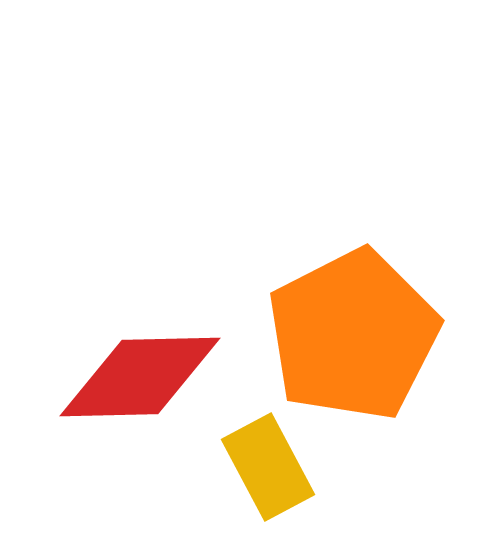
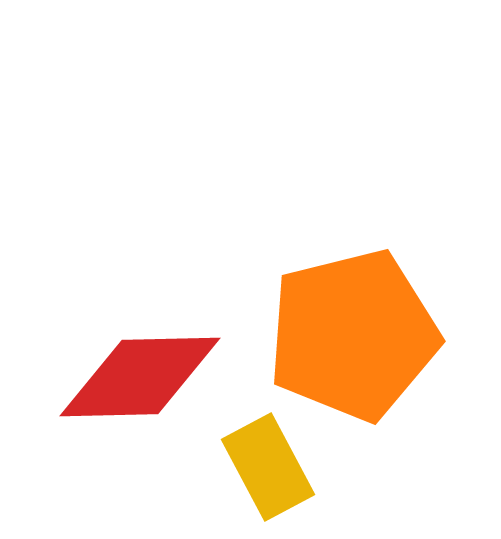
orange pentagon: rotated 13 degrees clockwise
